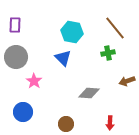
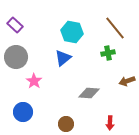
purple rectangle: rotated 49 degrees counterclockwise
blue triangle: rotated 36 degrees clockwise
